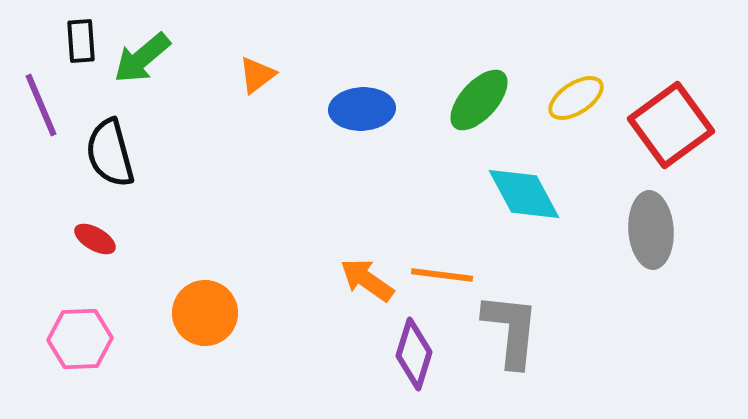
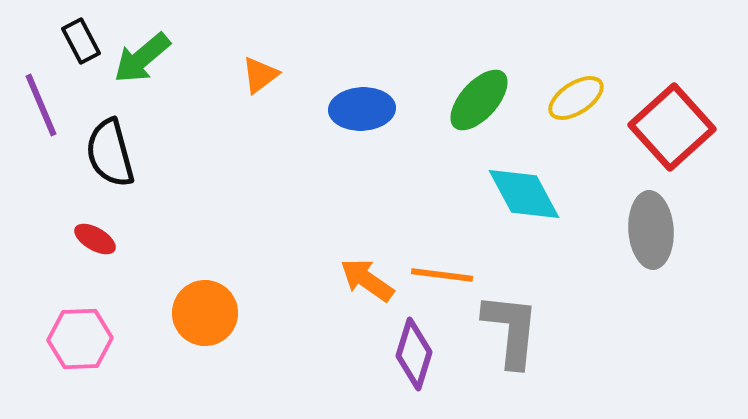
black rectangle: rotated 24 degrees counterclockwise
orange triangle: moved 3 px right
red square: moved 1 px right, 2 px down; rotated 6 degrees counterclockwise
